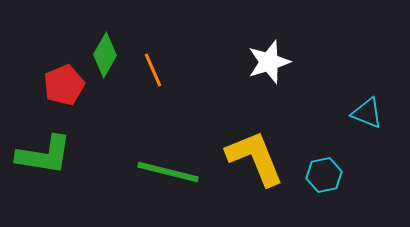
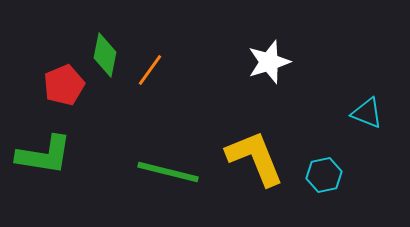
green diamond: rotated 18 degrees counterclockwise
orange line: moved 3 px left; rotated 60 degrees clockwise
